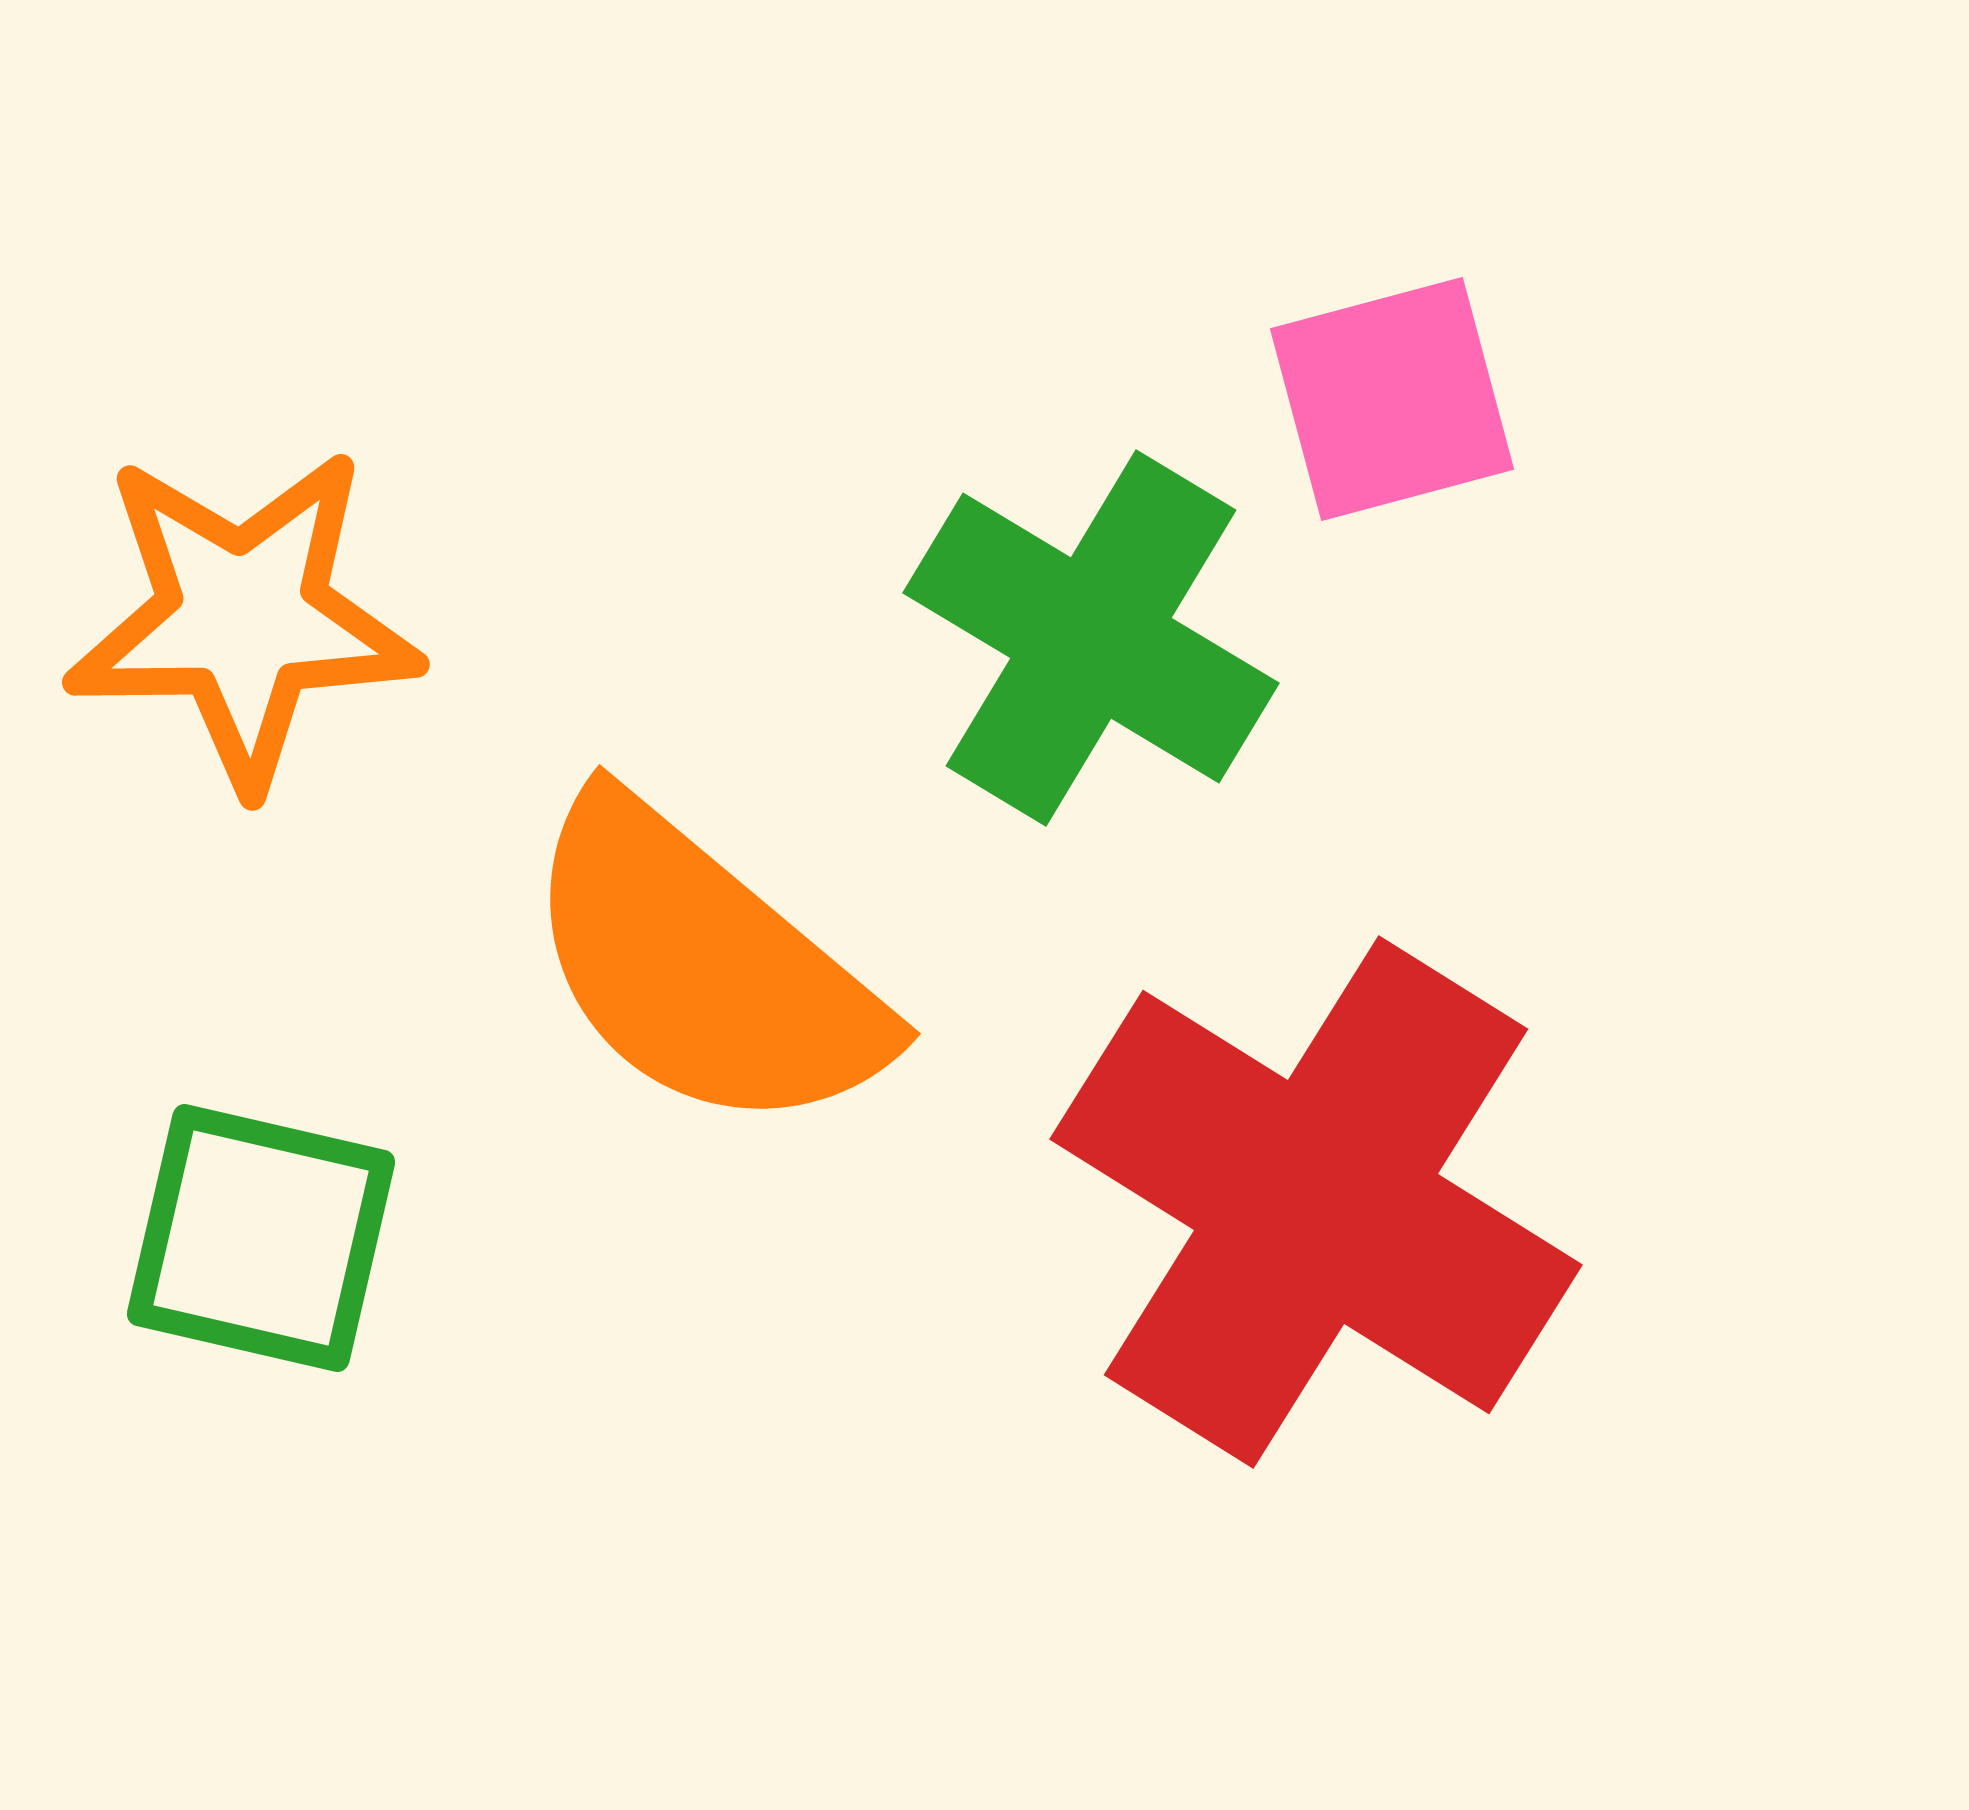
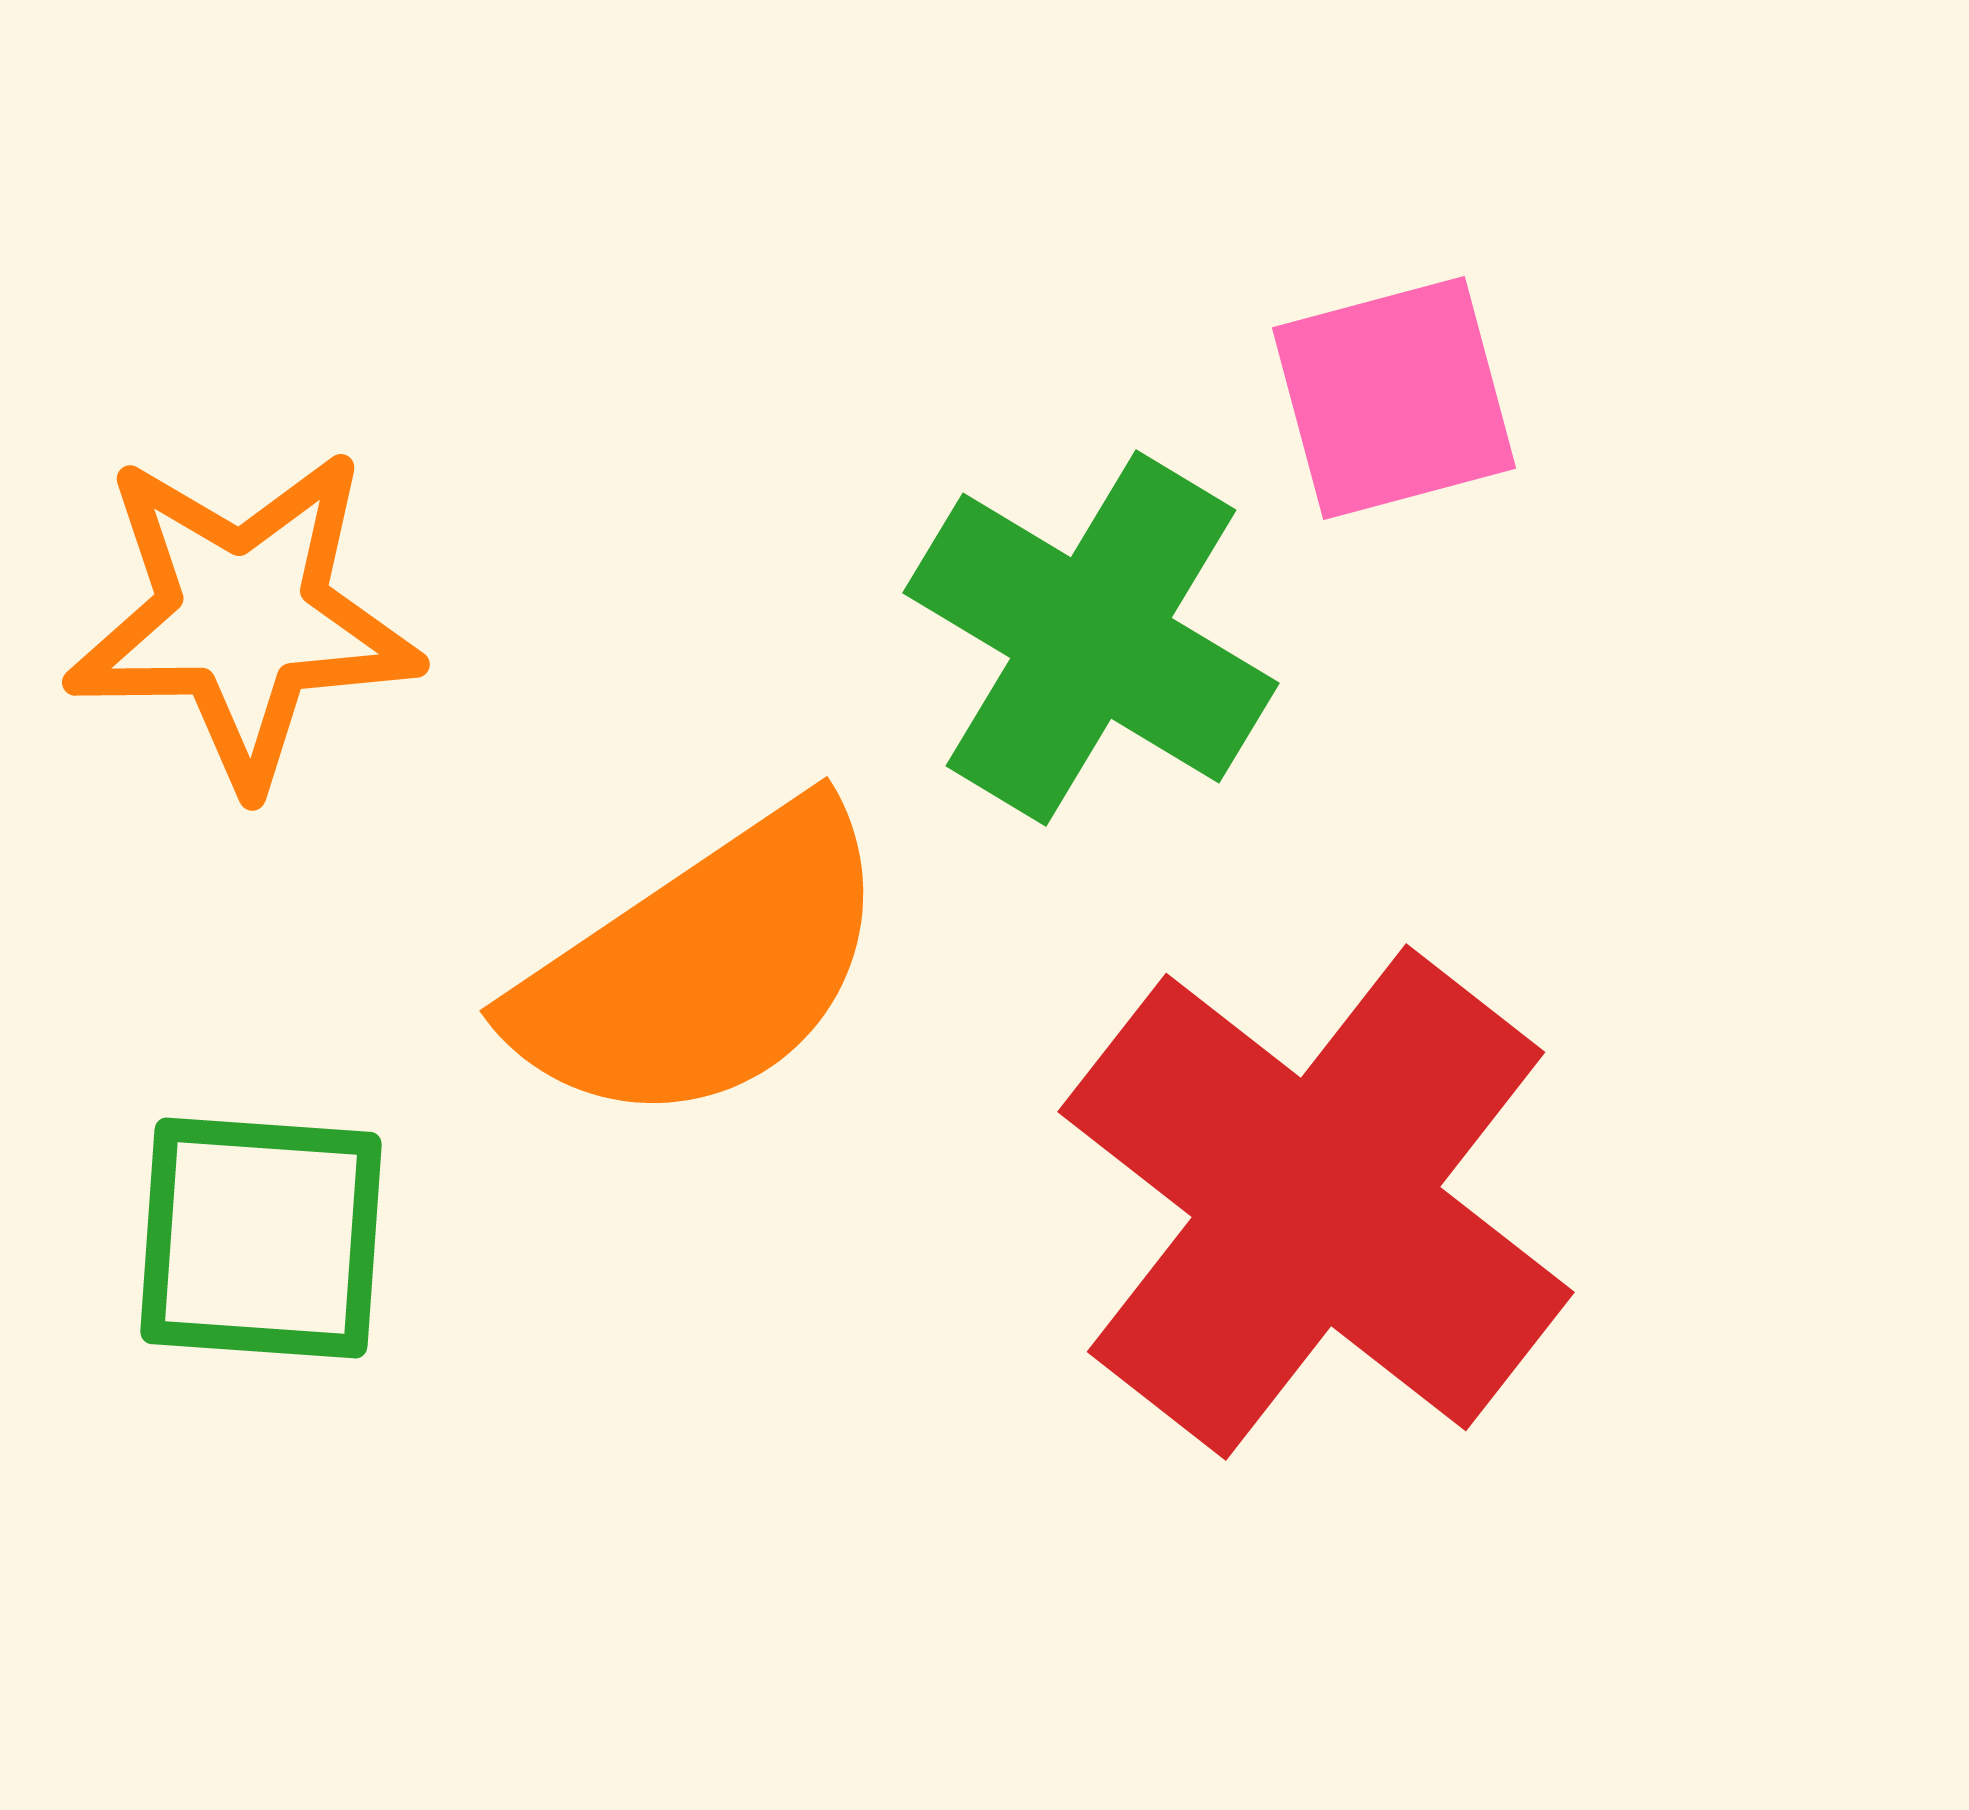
pink square: moved 2 px right, 1 px up
orange semicircle: rotated 74 degrees counterclockwise
red cross: rotated 6 degrees clockwise
green square: rotated 9 degrees counterclockwise
